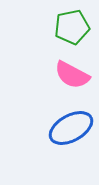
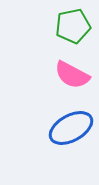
green pentagon: moved 1 px right, 1 px up
